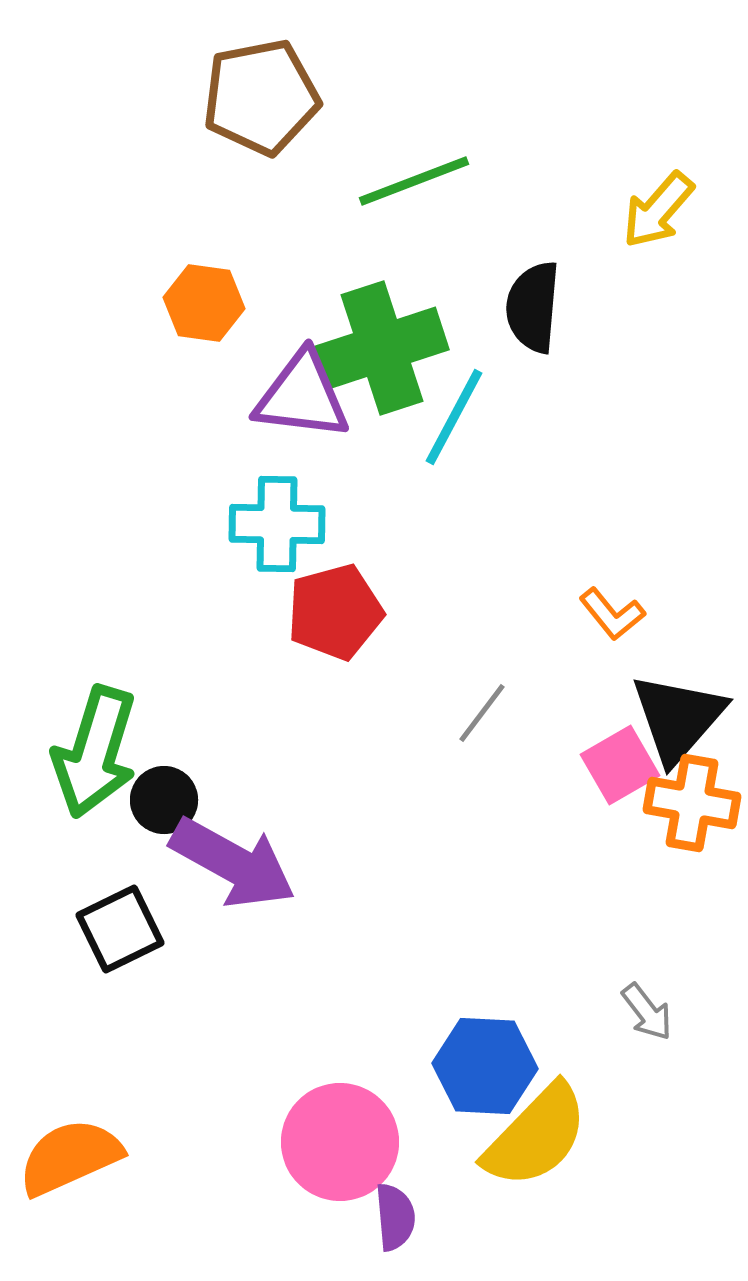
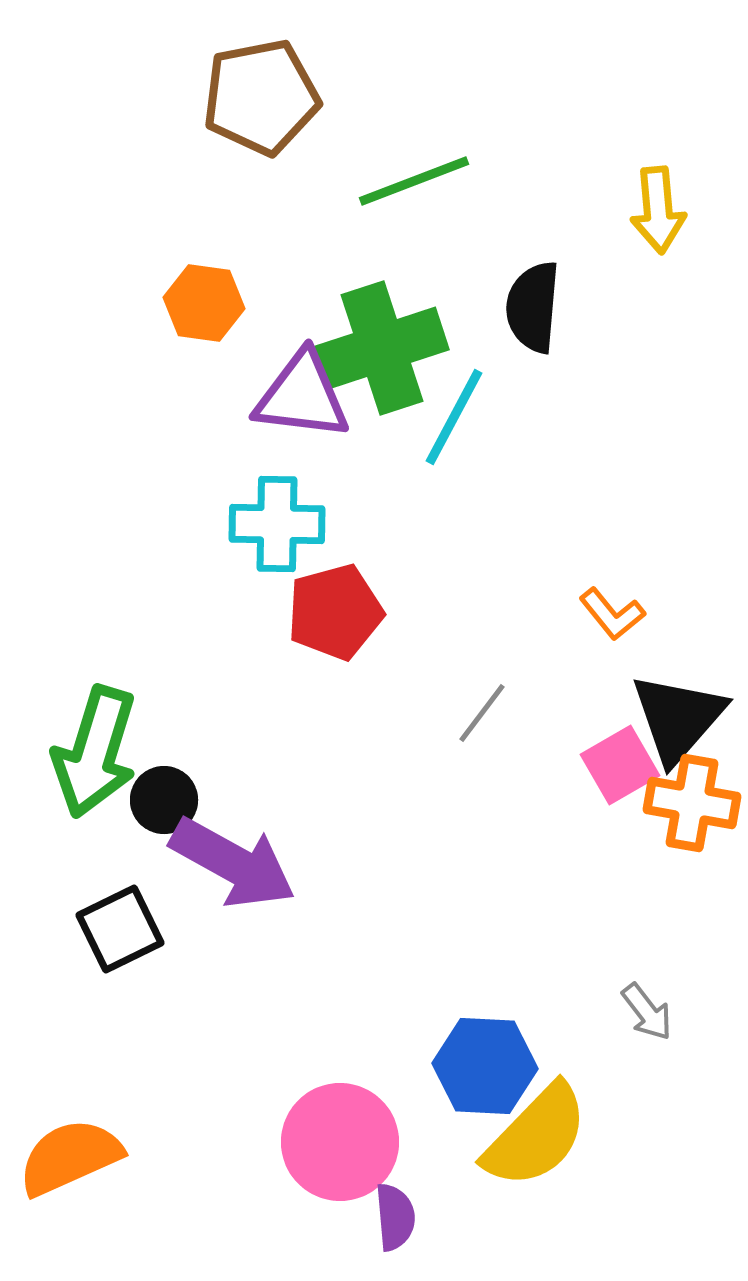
yellow arrow: rotated 46 degrees counterclockwise
